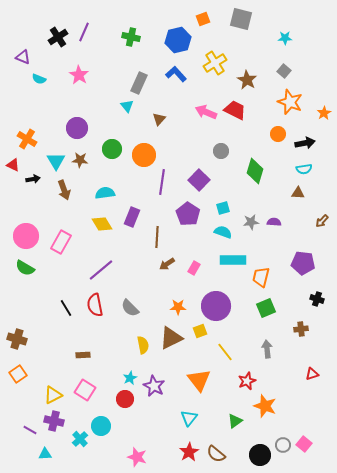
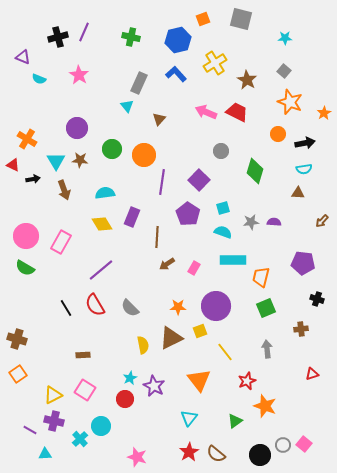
black cross at (58, 37): rotated 18 degrees clockwise
red trapezoid at (235, 110): moved 2 px right, 2 px down
red semicircle at (95, 305): rotated 20 degrees counterclockwise
